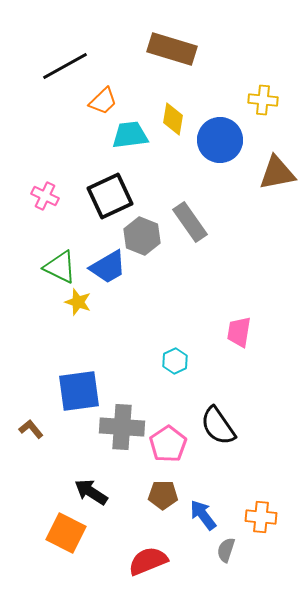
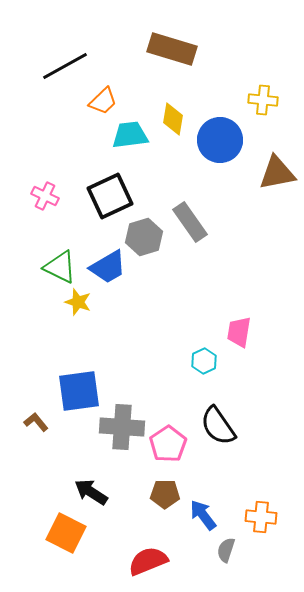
gray hexagon: moved 2 px right, 1 px down; rotated 21 degrees clockwise
cyan hexagon: moved 29 px right
brown L-shape: moved 5 px right, 7 px up
brown pentagon: moved 2 px right, 1 px up
